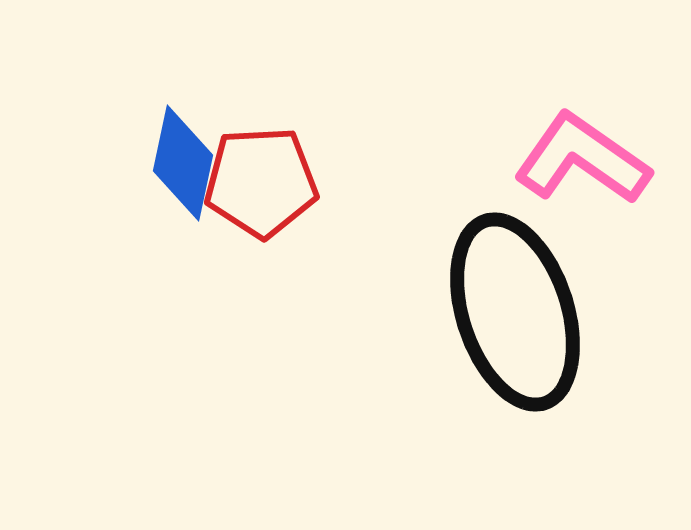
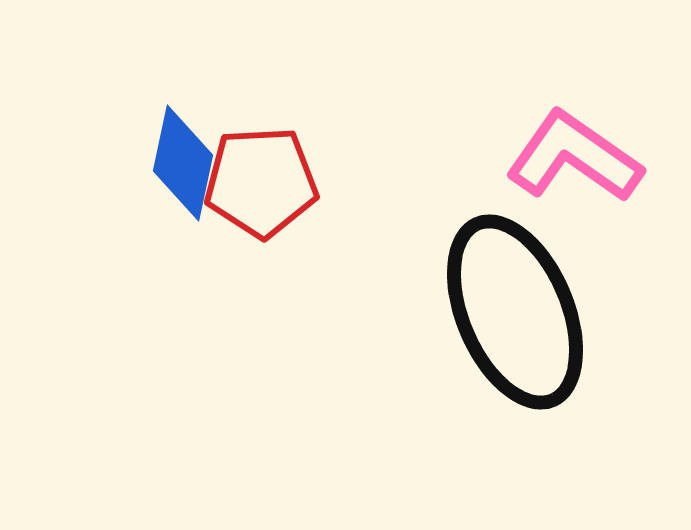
pink L-shape: moved 8 px left, 2 px up
black ellipse: rotated 5 degrees counterclockwise
